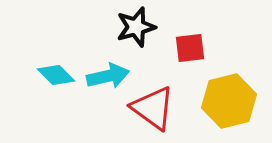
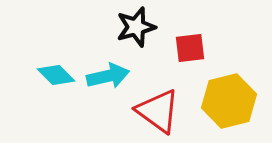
red triangle: moved 5 px right, 3 px down
